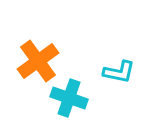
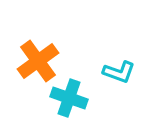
cyan L-shape: rotated 8 degrees clockwise
